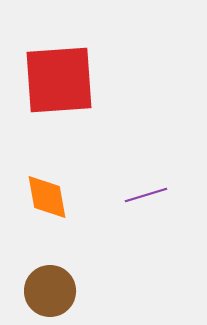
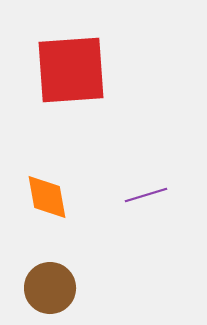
red square: moved 12 px right, 10 px up
brown circle: moved 3 px up
